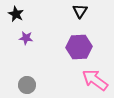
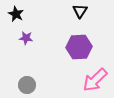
pink arrow: rotated 80 degrees counterclockwise
